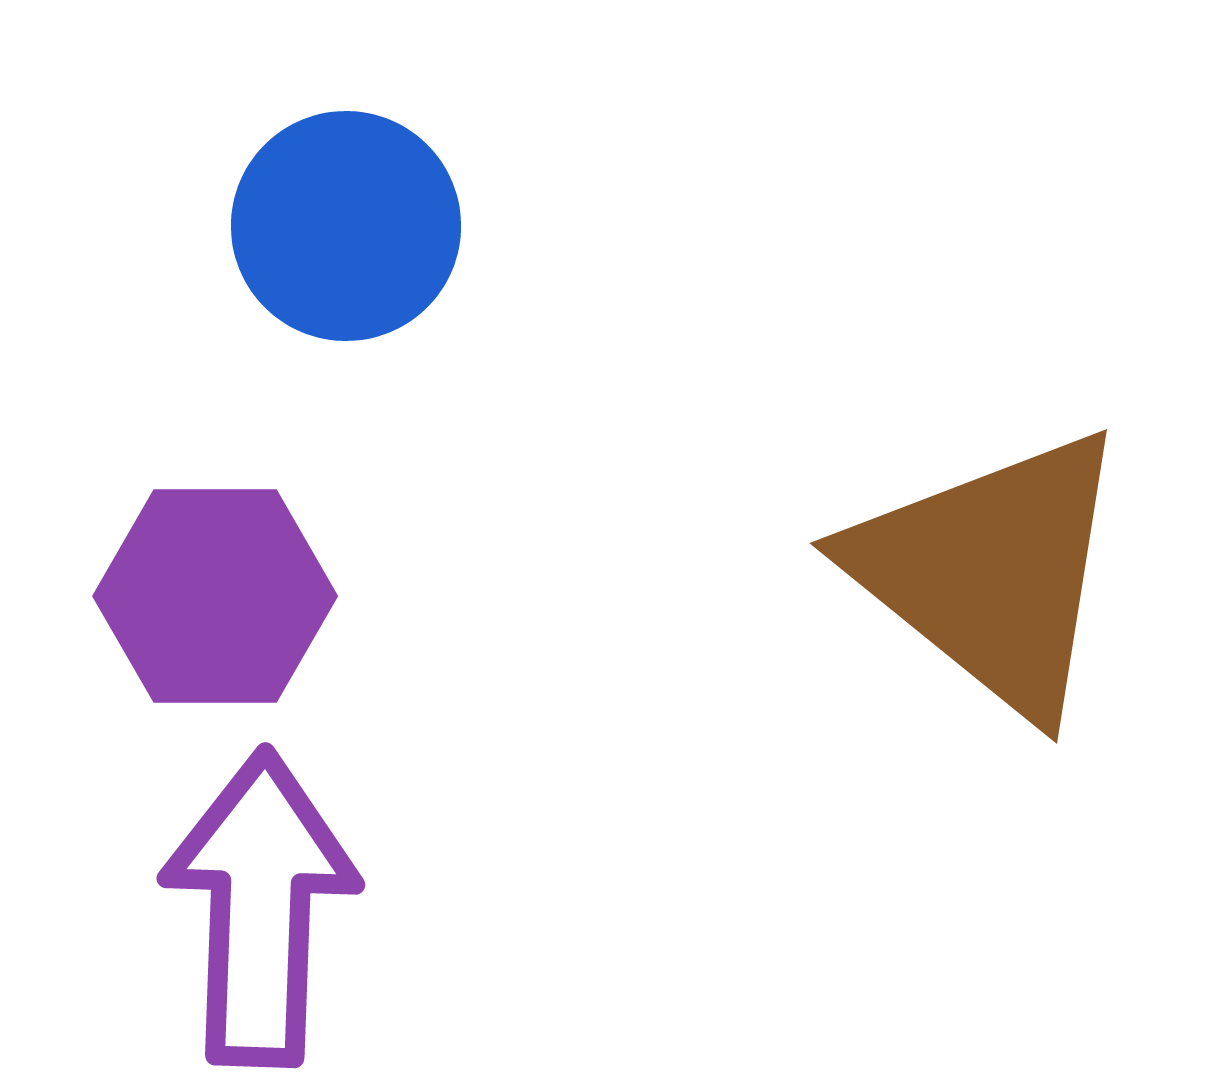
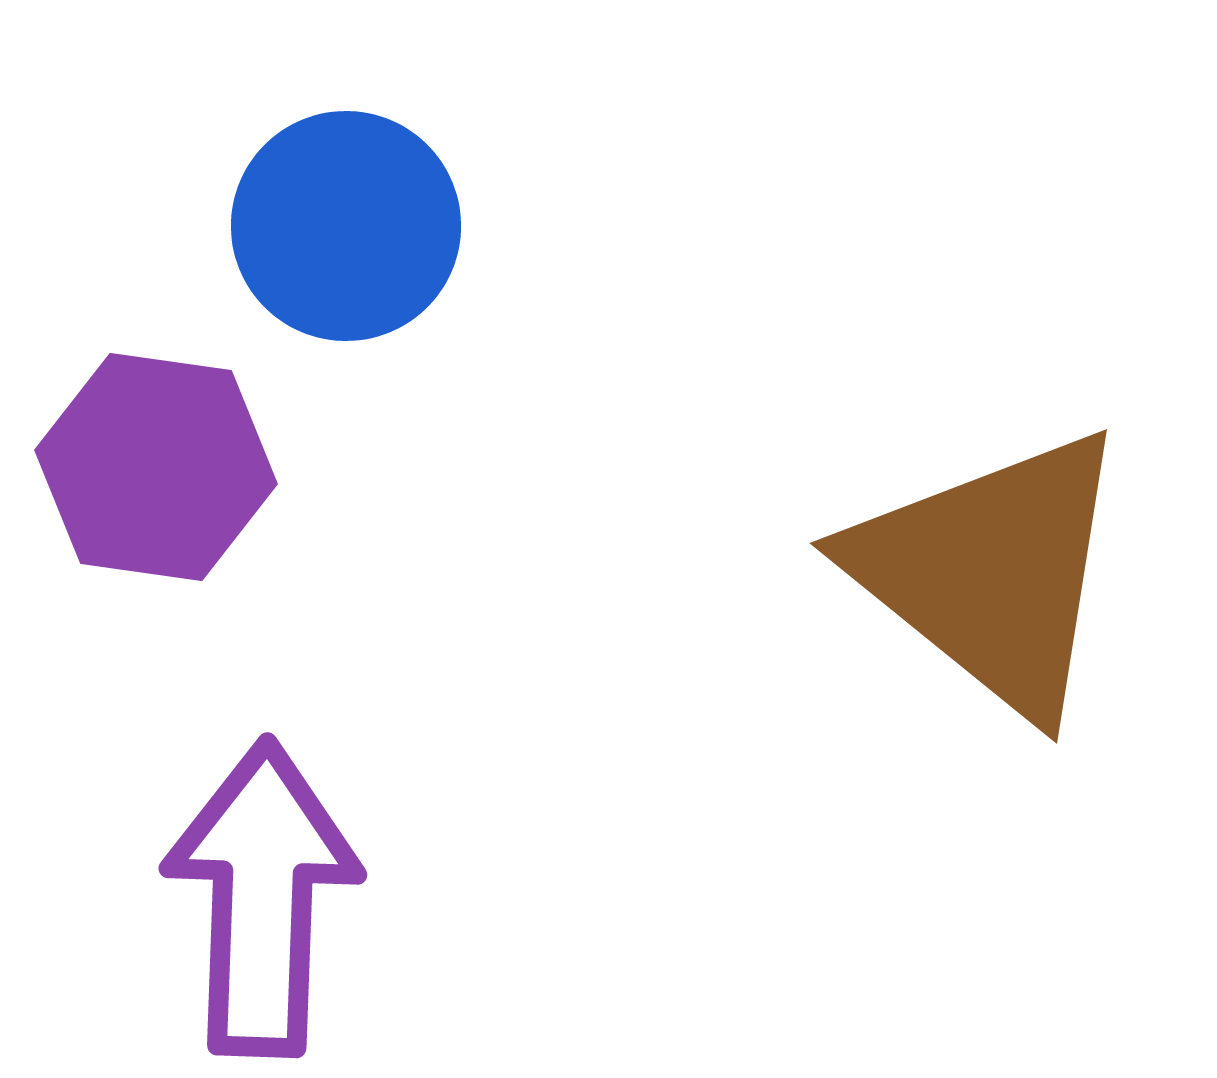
purple hexagon: moved 59 px left, 129 px up; rotated 8 degrees clockwise
purple arrow: moved 2 px right, 10 px up
